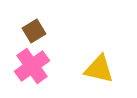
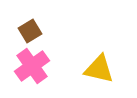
brown square: moved 4 px left
